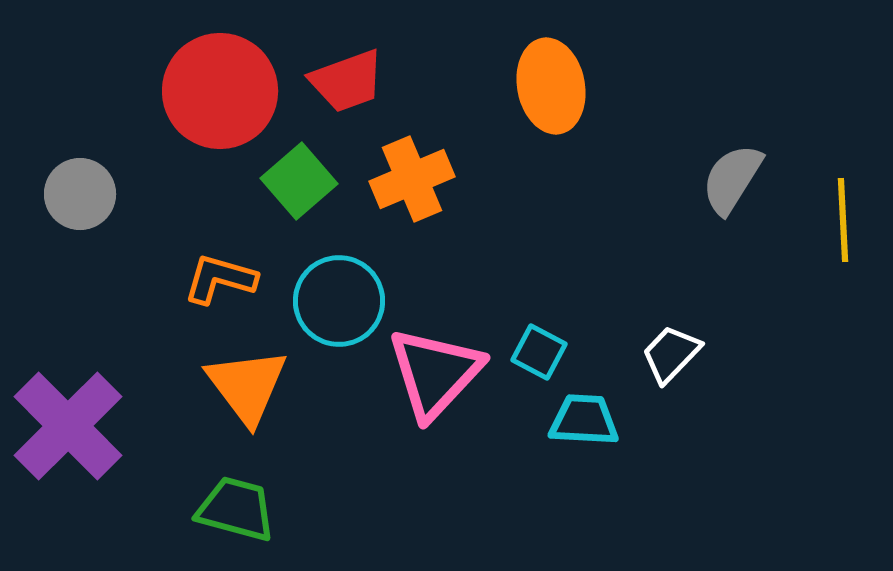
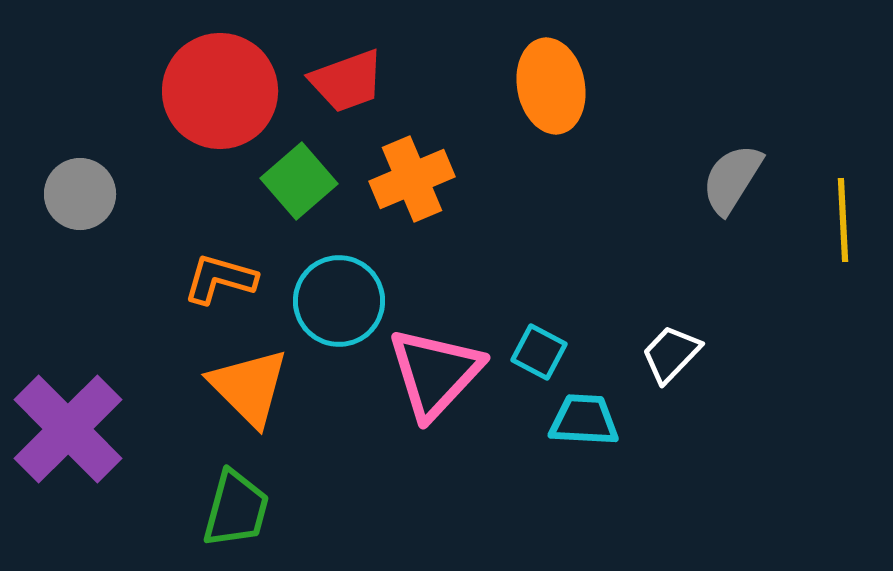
orange triangle: moved 2 px right, 1 px down; rotated 8 degrees counterclockwise
purple cross: moved 3 px down
green trapezoid: rotated 90 degrees clockwise
